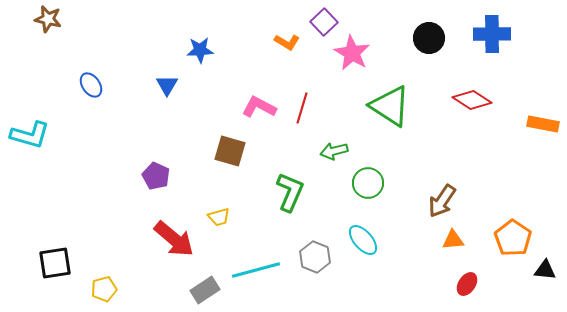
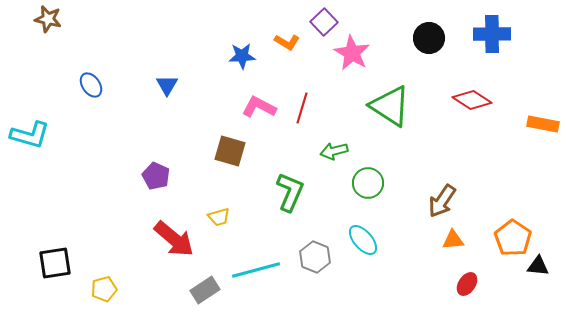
blue star: moved 42 px right, 6 px down
black triangle: moved 7 px left, 4 px up
